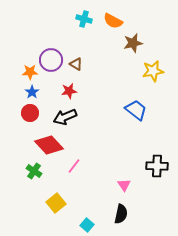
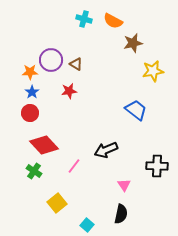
black arrow: moved 41 px right, 33 px down
red diamond: moved 5 px left
yellow square: moved 1 px right
